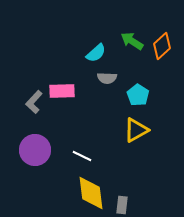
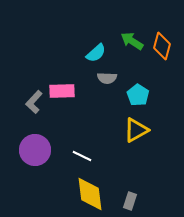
orange diamond: rotated 32 degrees counterclockwise
yellow diamond: moved 1 px left, 1 px down
gray rectangle: moved 8 px right, 4 px up; rotated 12 degrees clockwise
